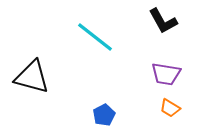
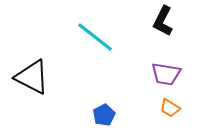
black L-shape: rotated 56 degrees clockwise
black triangle: rotated 12 degrees clockwise
